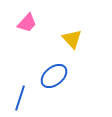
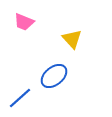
pink trapezoid: moved 3 px left, 1 px up; rotated 70 degrees clockwise
blue line: rotated 30 degrees clockwise
